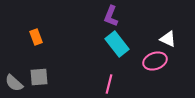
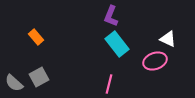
orange rectangle: rotated 21 degrees counterclockwise
gray square: rotated 24 degrees counterclockwise
